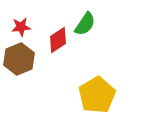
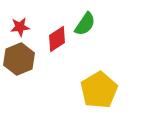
red star: moved 1 px left
red diamond: moved 1 px left, 1 px up
yellow pentagon: moved 2 px right, 5 px up
